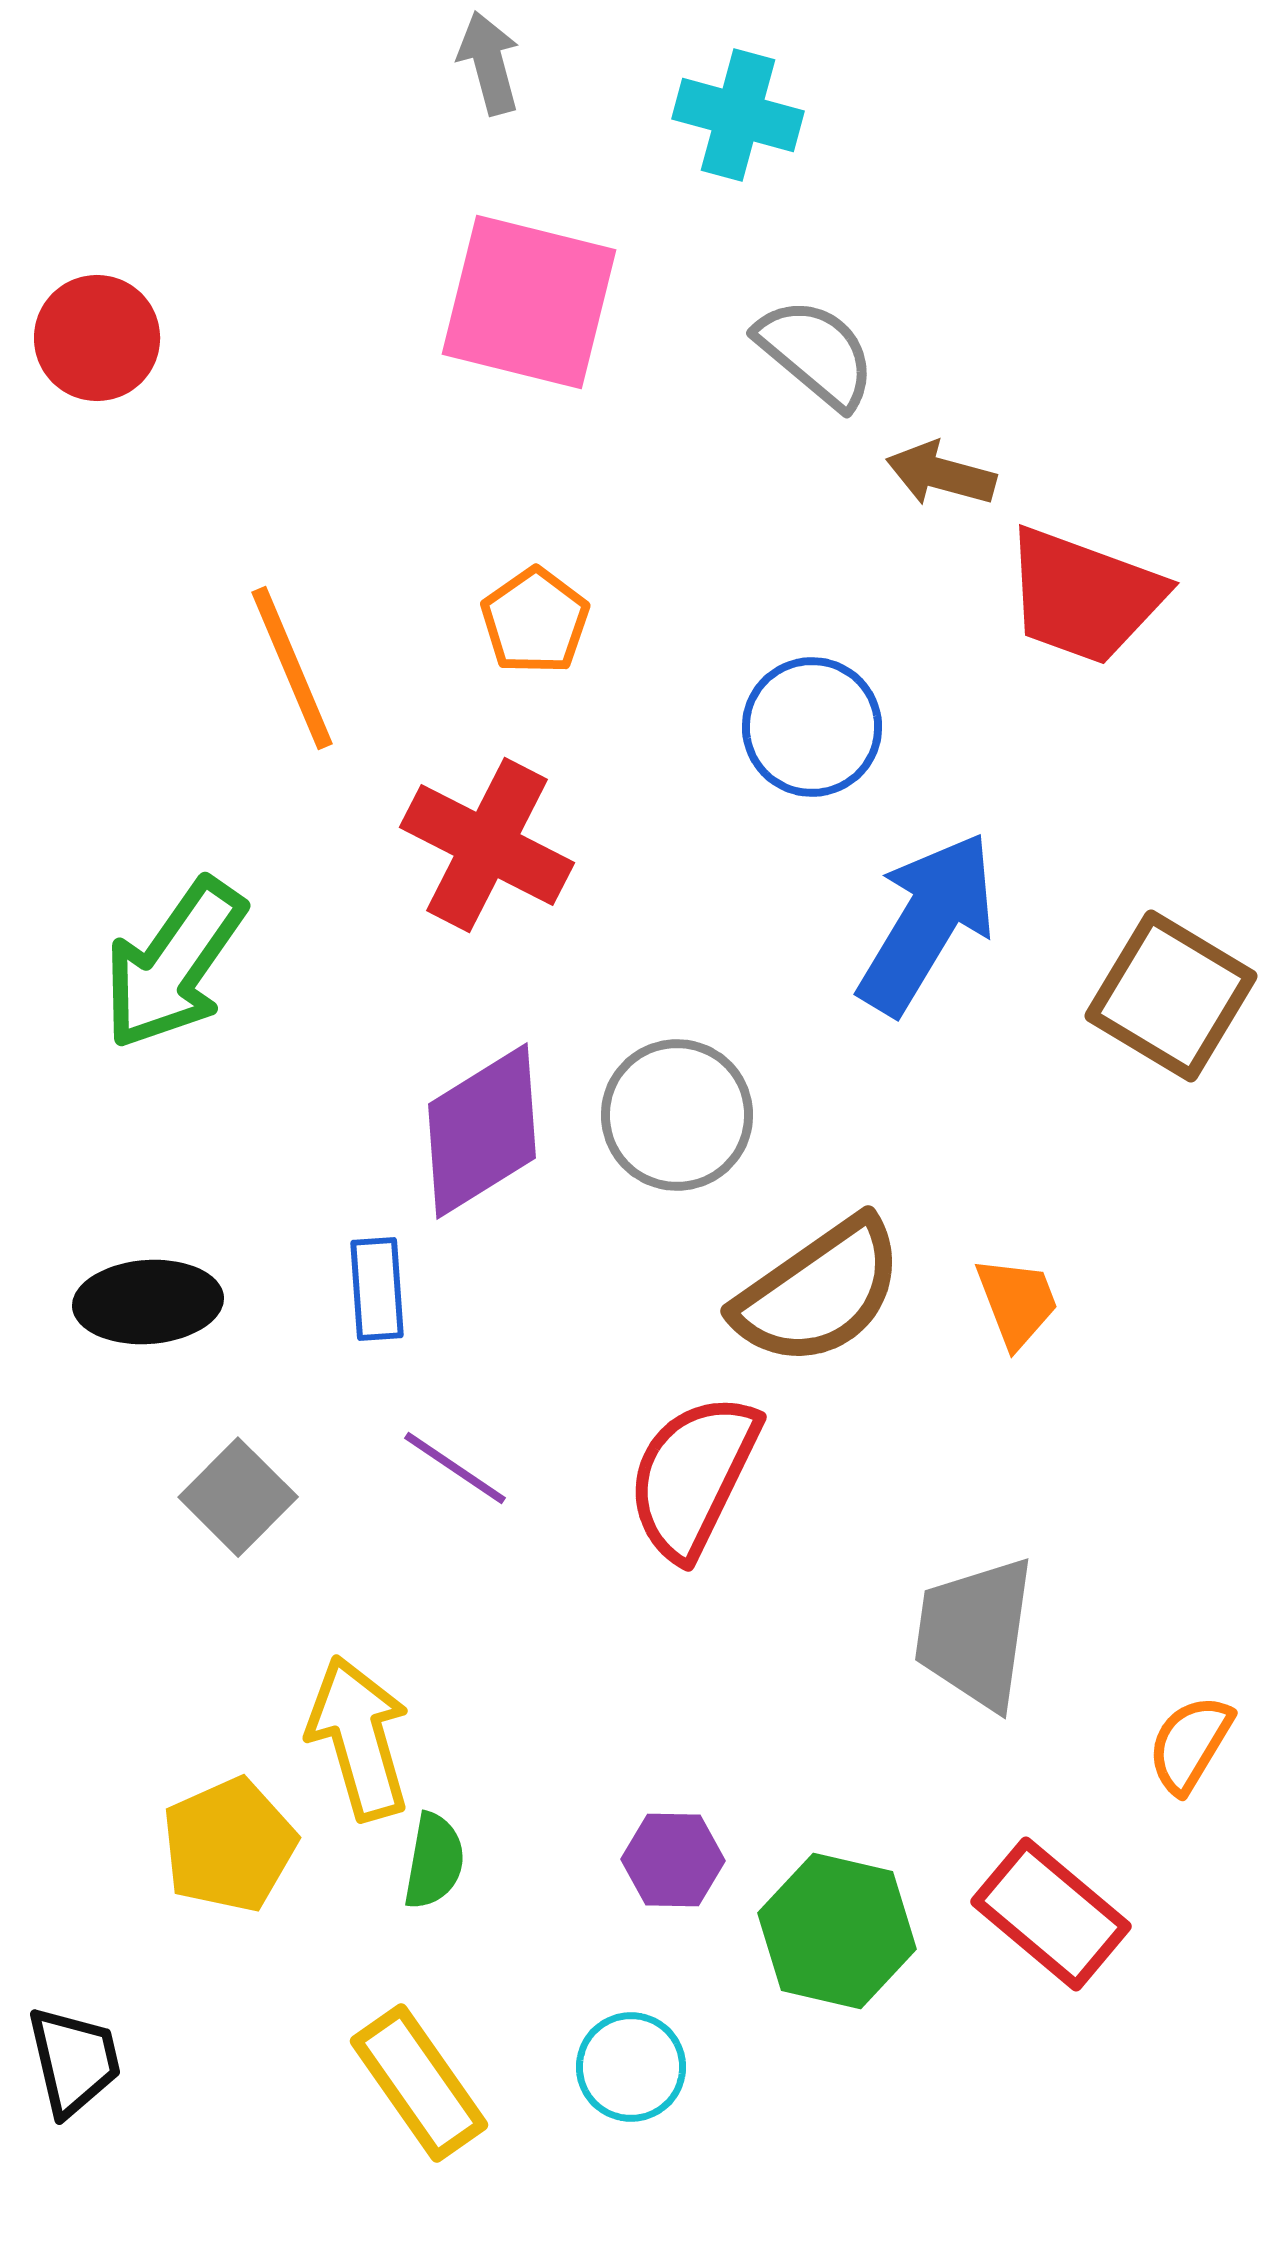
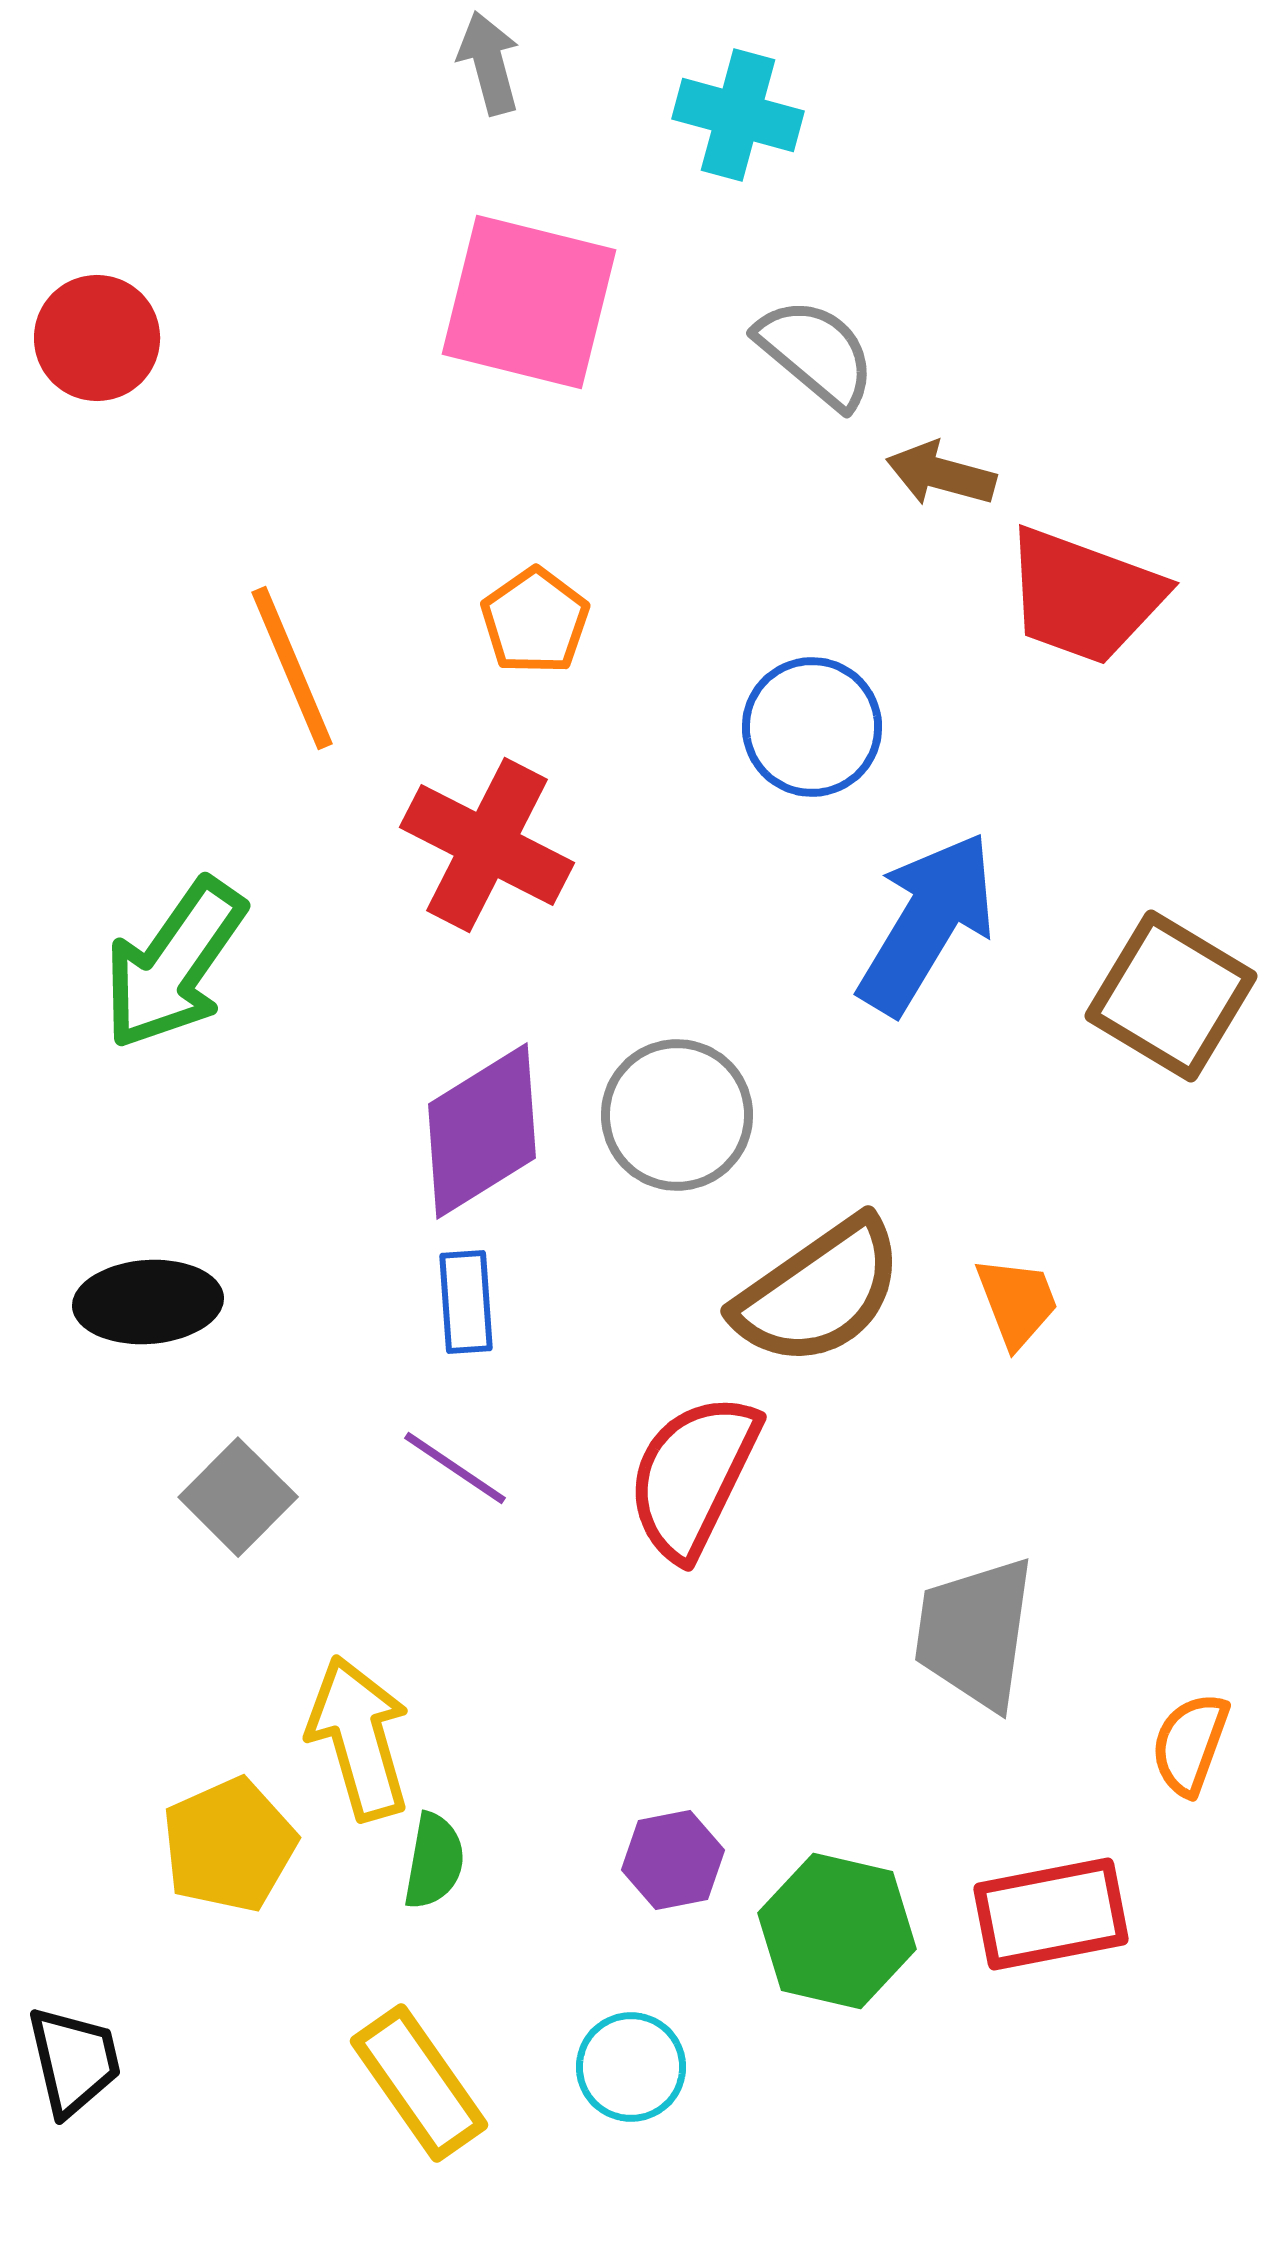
blue rectangle: moved 89 px right, 13 px down
orange semicircle: rotated 11 degrees counterclockwise
purple hexagon: rotated 12 degrees counterclockwise
red rectangle: rotated 51 degrees counterclockwise
